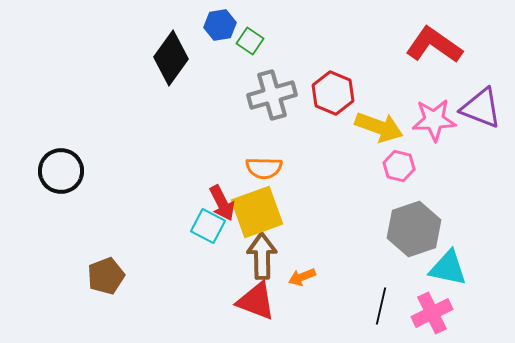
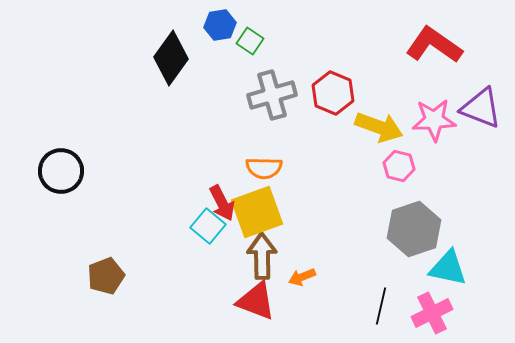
cyan square: rotated 12 degrees clockwise
